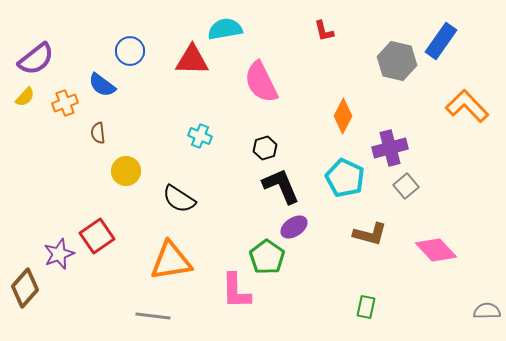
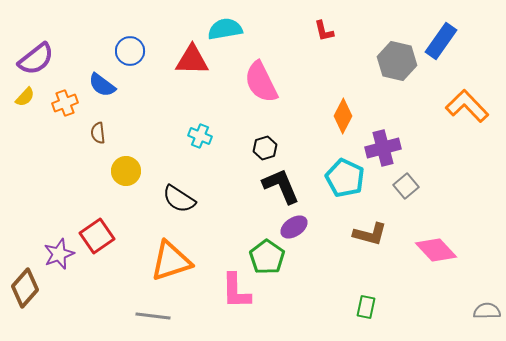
purple cross: moved 7 px left
orange triangle: rotated 9 degrees counterclockwise
